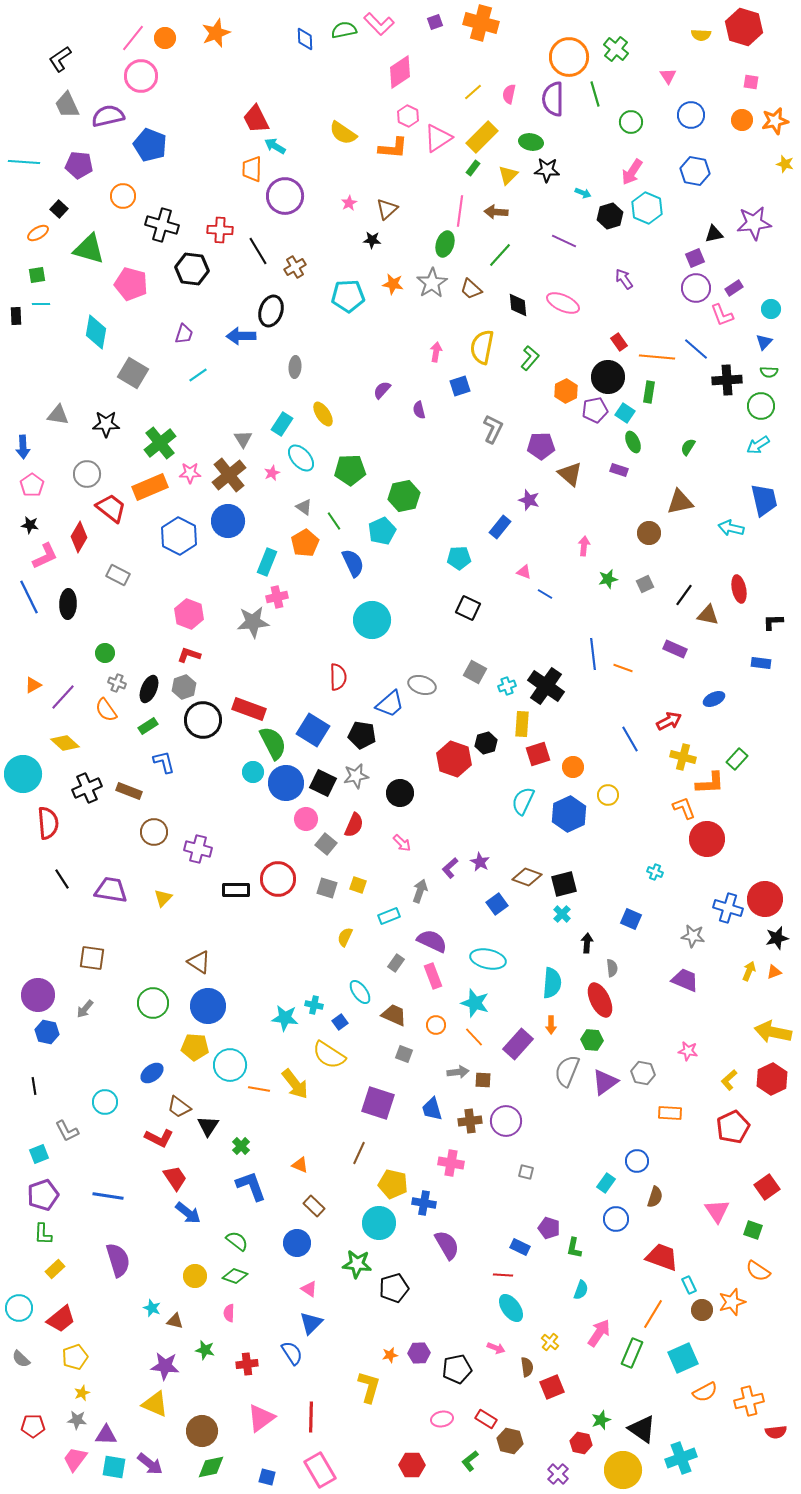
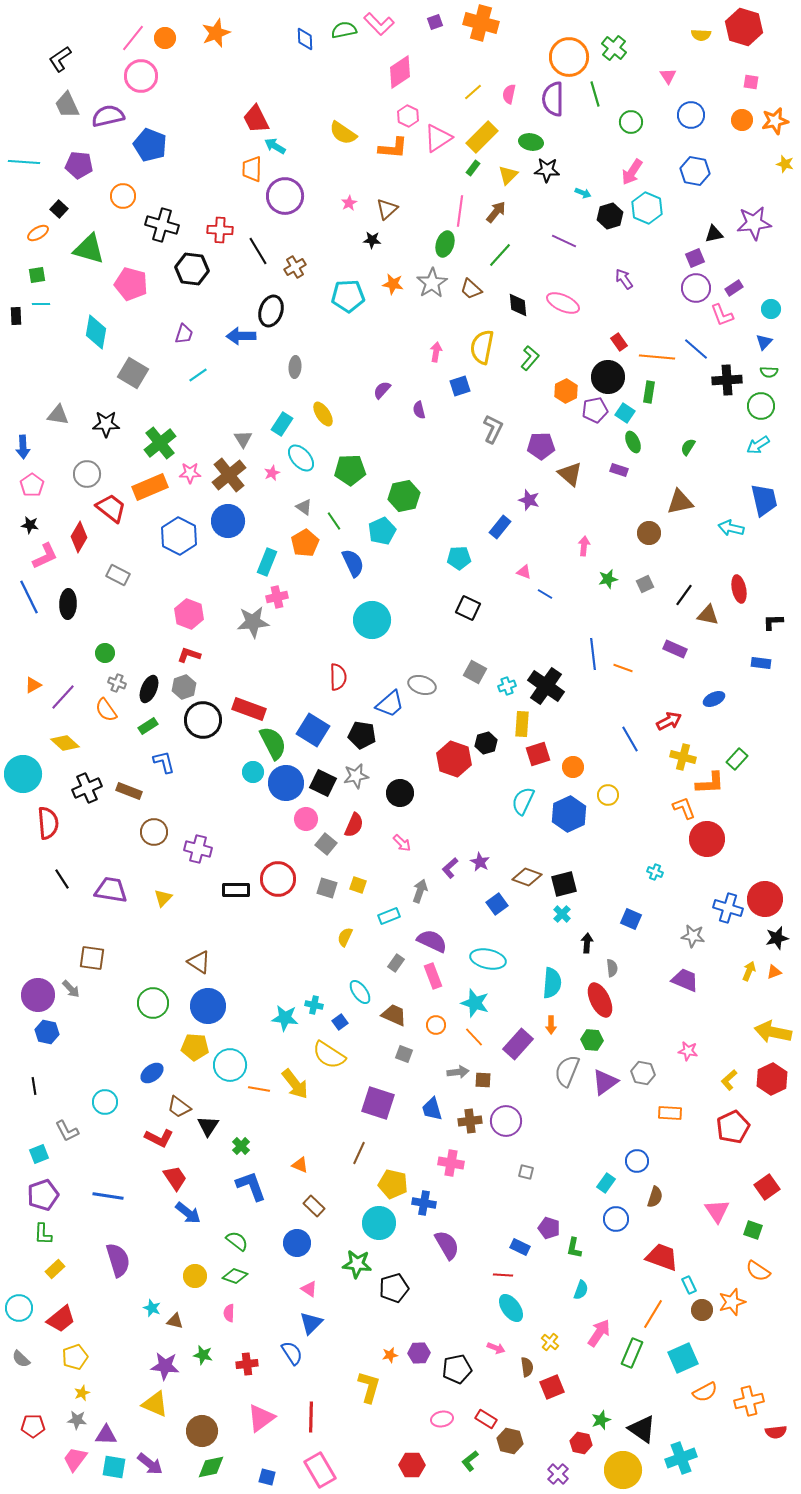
green cross at (616, 49): moved 2 px left, 1 px up
brown arrow at (496, 212): rotated 125 degrees clockwise
gray arrow at (85, 1009): moved 14 px left, 20 px up; rotated 84 degrees counterclockwise
green star at (205, 1350): moved 2 px left, 5 px down
